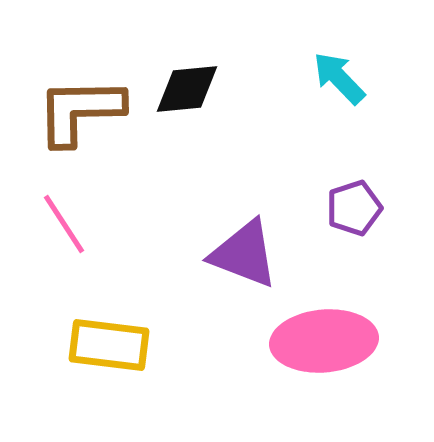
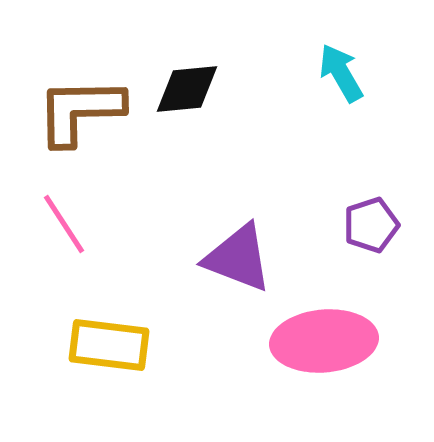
cyan arrow: moved 2 px right, 5 px up; rotated 14 degrees clockwise
purple pentagon: moved 17 px right, 17 px down
purple triangle: moved 6 px left, 4 px down
